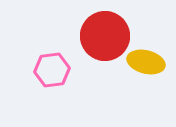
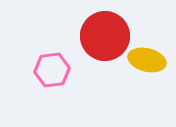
yellow ellipse: moved 1 px right, 2 px up
